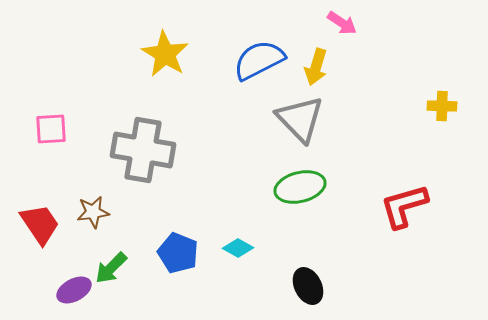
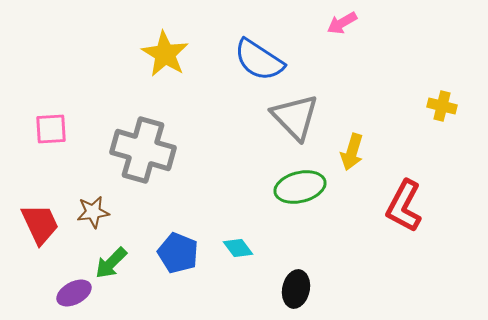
pink arrow: rotated 116 degrees clockwise
blue semicircle: rotated 120 degrees counterclockwise
yellow arrow: moved 36 px right, 85 px down
yellow cross: rotated 12 degrees clockwise
gray triangle: moved 5 px left, 2 px up
gray cross: rotated 6 degrees clockwise
red L-shape: rotated 46 degrees counterclockwise
red trapezoid: rotated 9 degrees clockwise
cyan diamond: rotated 24 degrees clockwise
green arrow: moved 5 px up
black ellipse: moved 12 px left, 3 px down; rotated 39 degrees clockwise
purple ellipse: moved 3 px down
